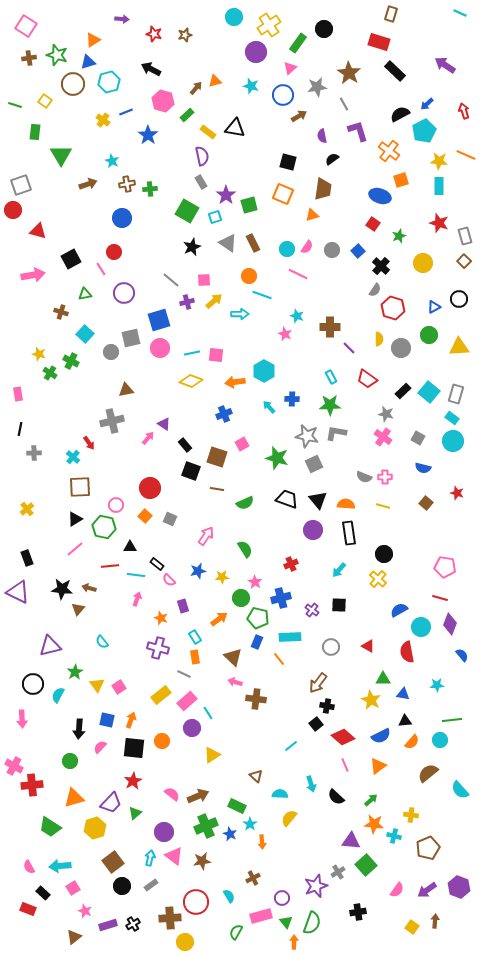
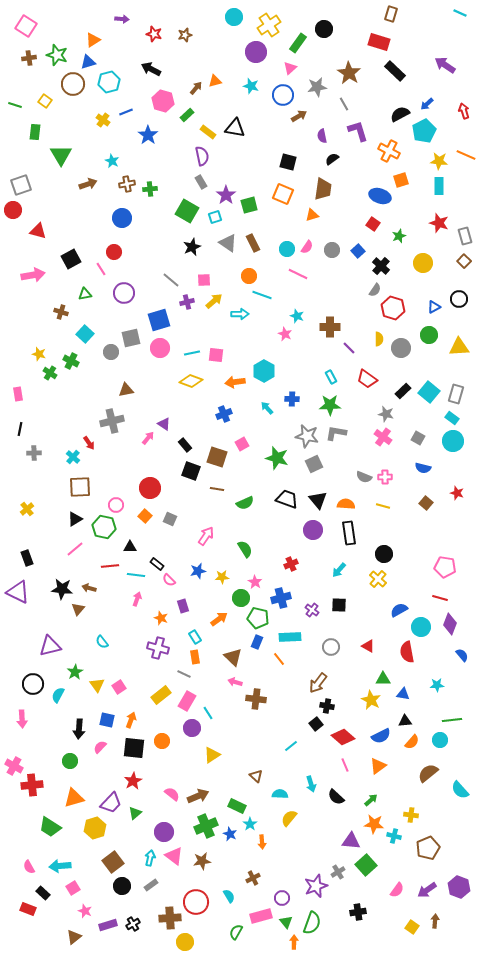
orange cross at (389, 151): rotated 10 degrees counterclockwise
cyan arrow at (269, 407): moved 2 px left, 1 px down
pink rectangle at (187, 701): rotated 18 degrees counterclockwise
